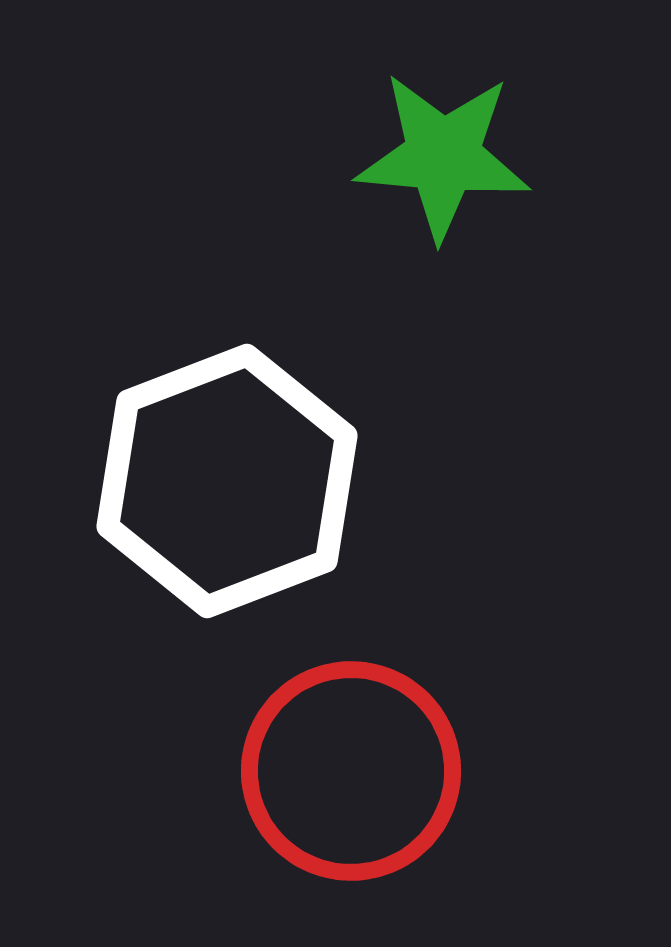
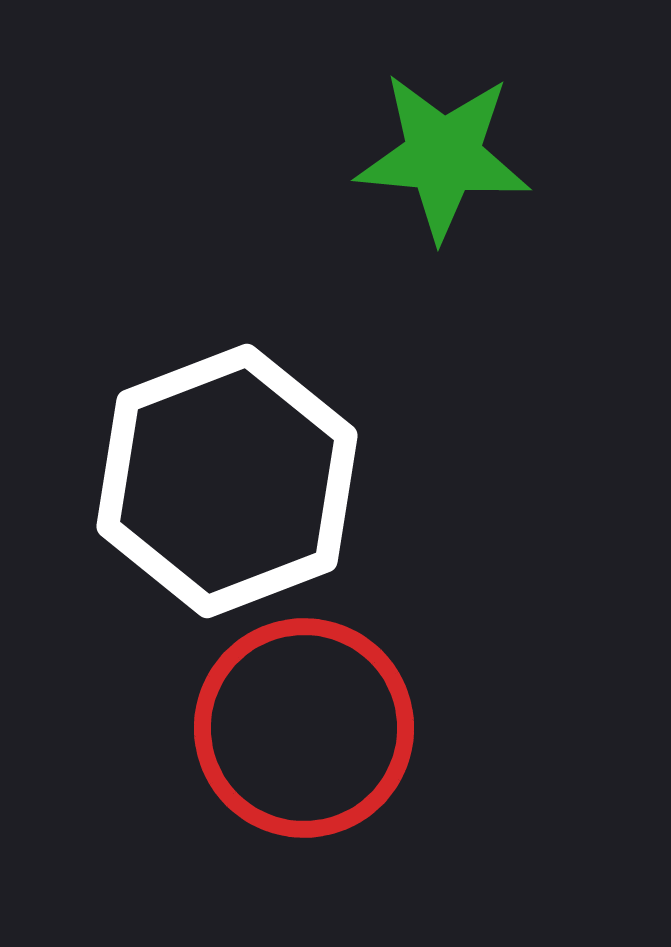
red circle: moved 47 px left, 43 px up
